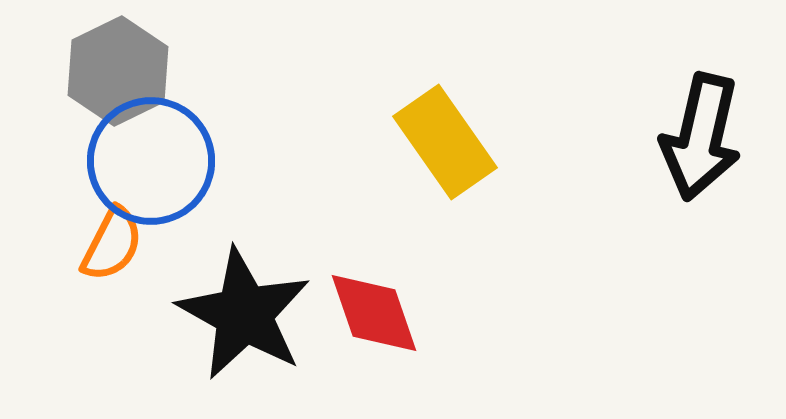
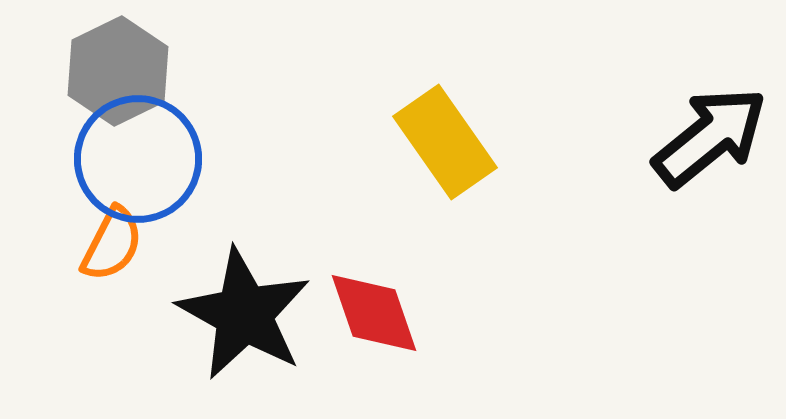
black arrow: moved 9 px right; rotated 142 degrees counterclockwise
blue circle: moved 13 px left, 2 px up
